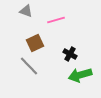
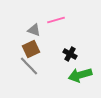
gray triangle: moved 8 px right, 19 px down
brown square: moved 4 px left, 6 px down
